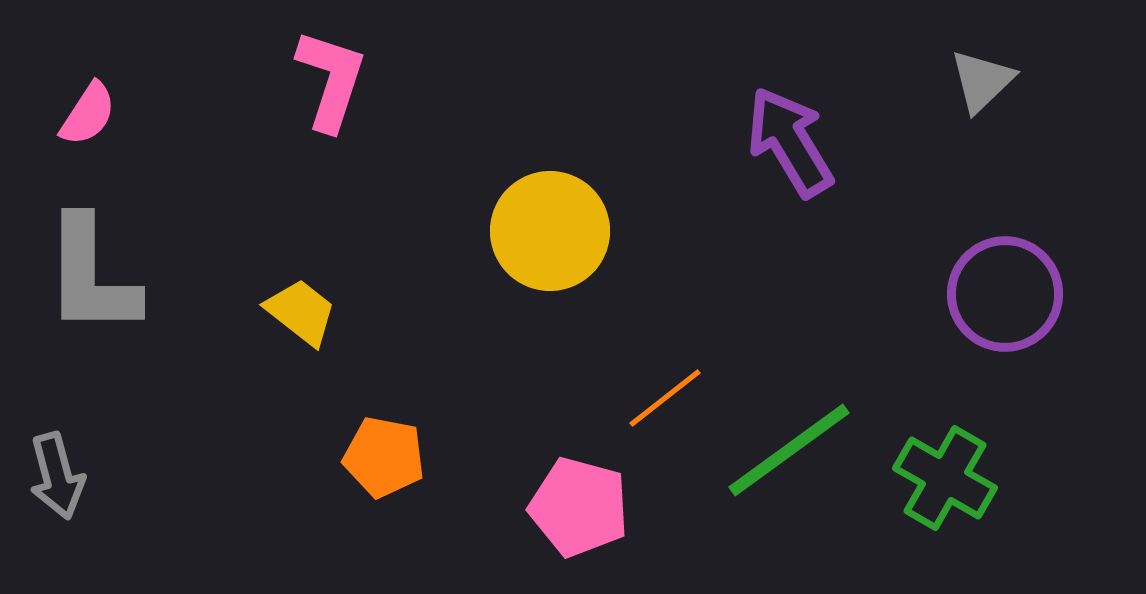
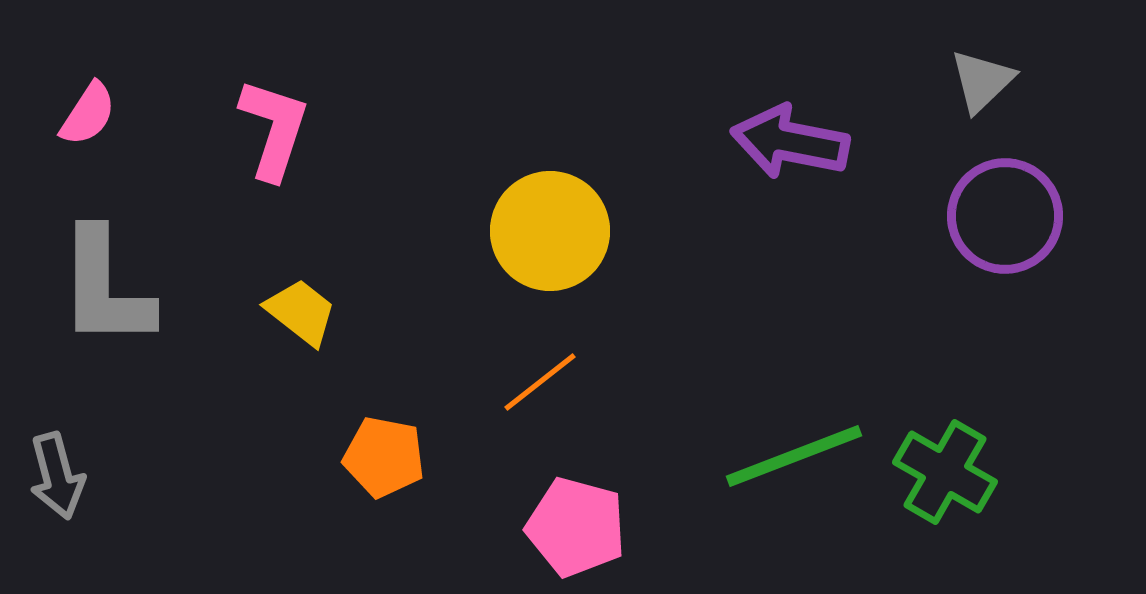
pink L-shape: moved 57 px left, 49 px down
purple arrow: rotated 48 degrees counterclockwise
gray L-shape: moved 14 px right, 12 px down
purple circle: moved 78 px up
orange line: moved 125 px left, 16 px up
green line: moved 5 px right, 6 px down; rotated 15 degrees clockwise
green cross: moved 6 px up
pink pentagon: moved 3 px left, 20 px down
